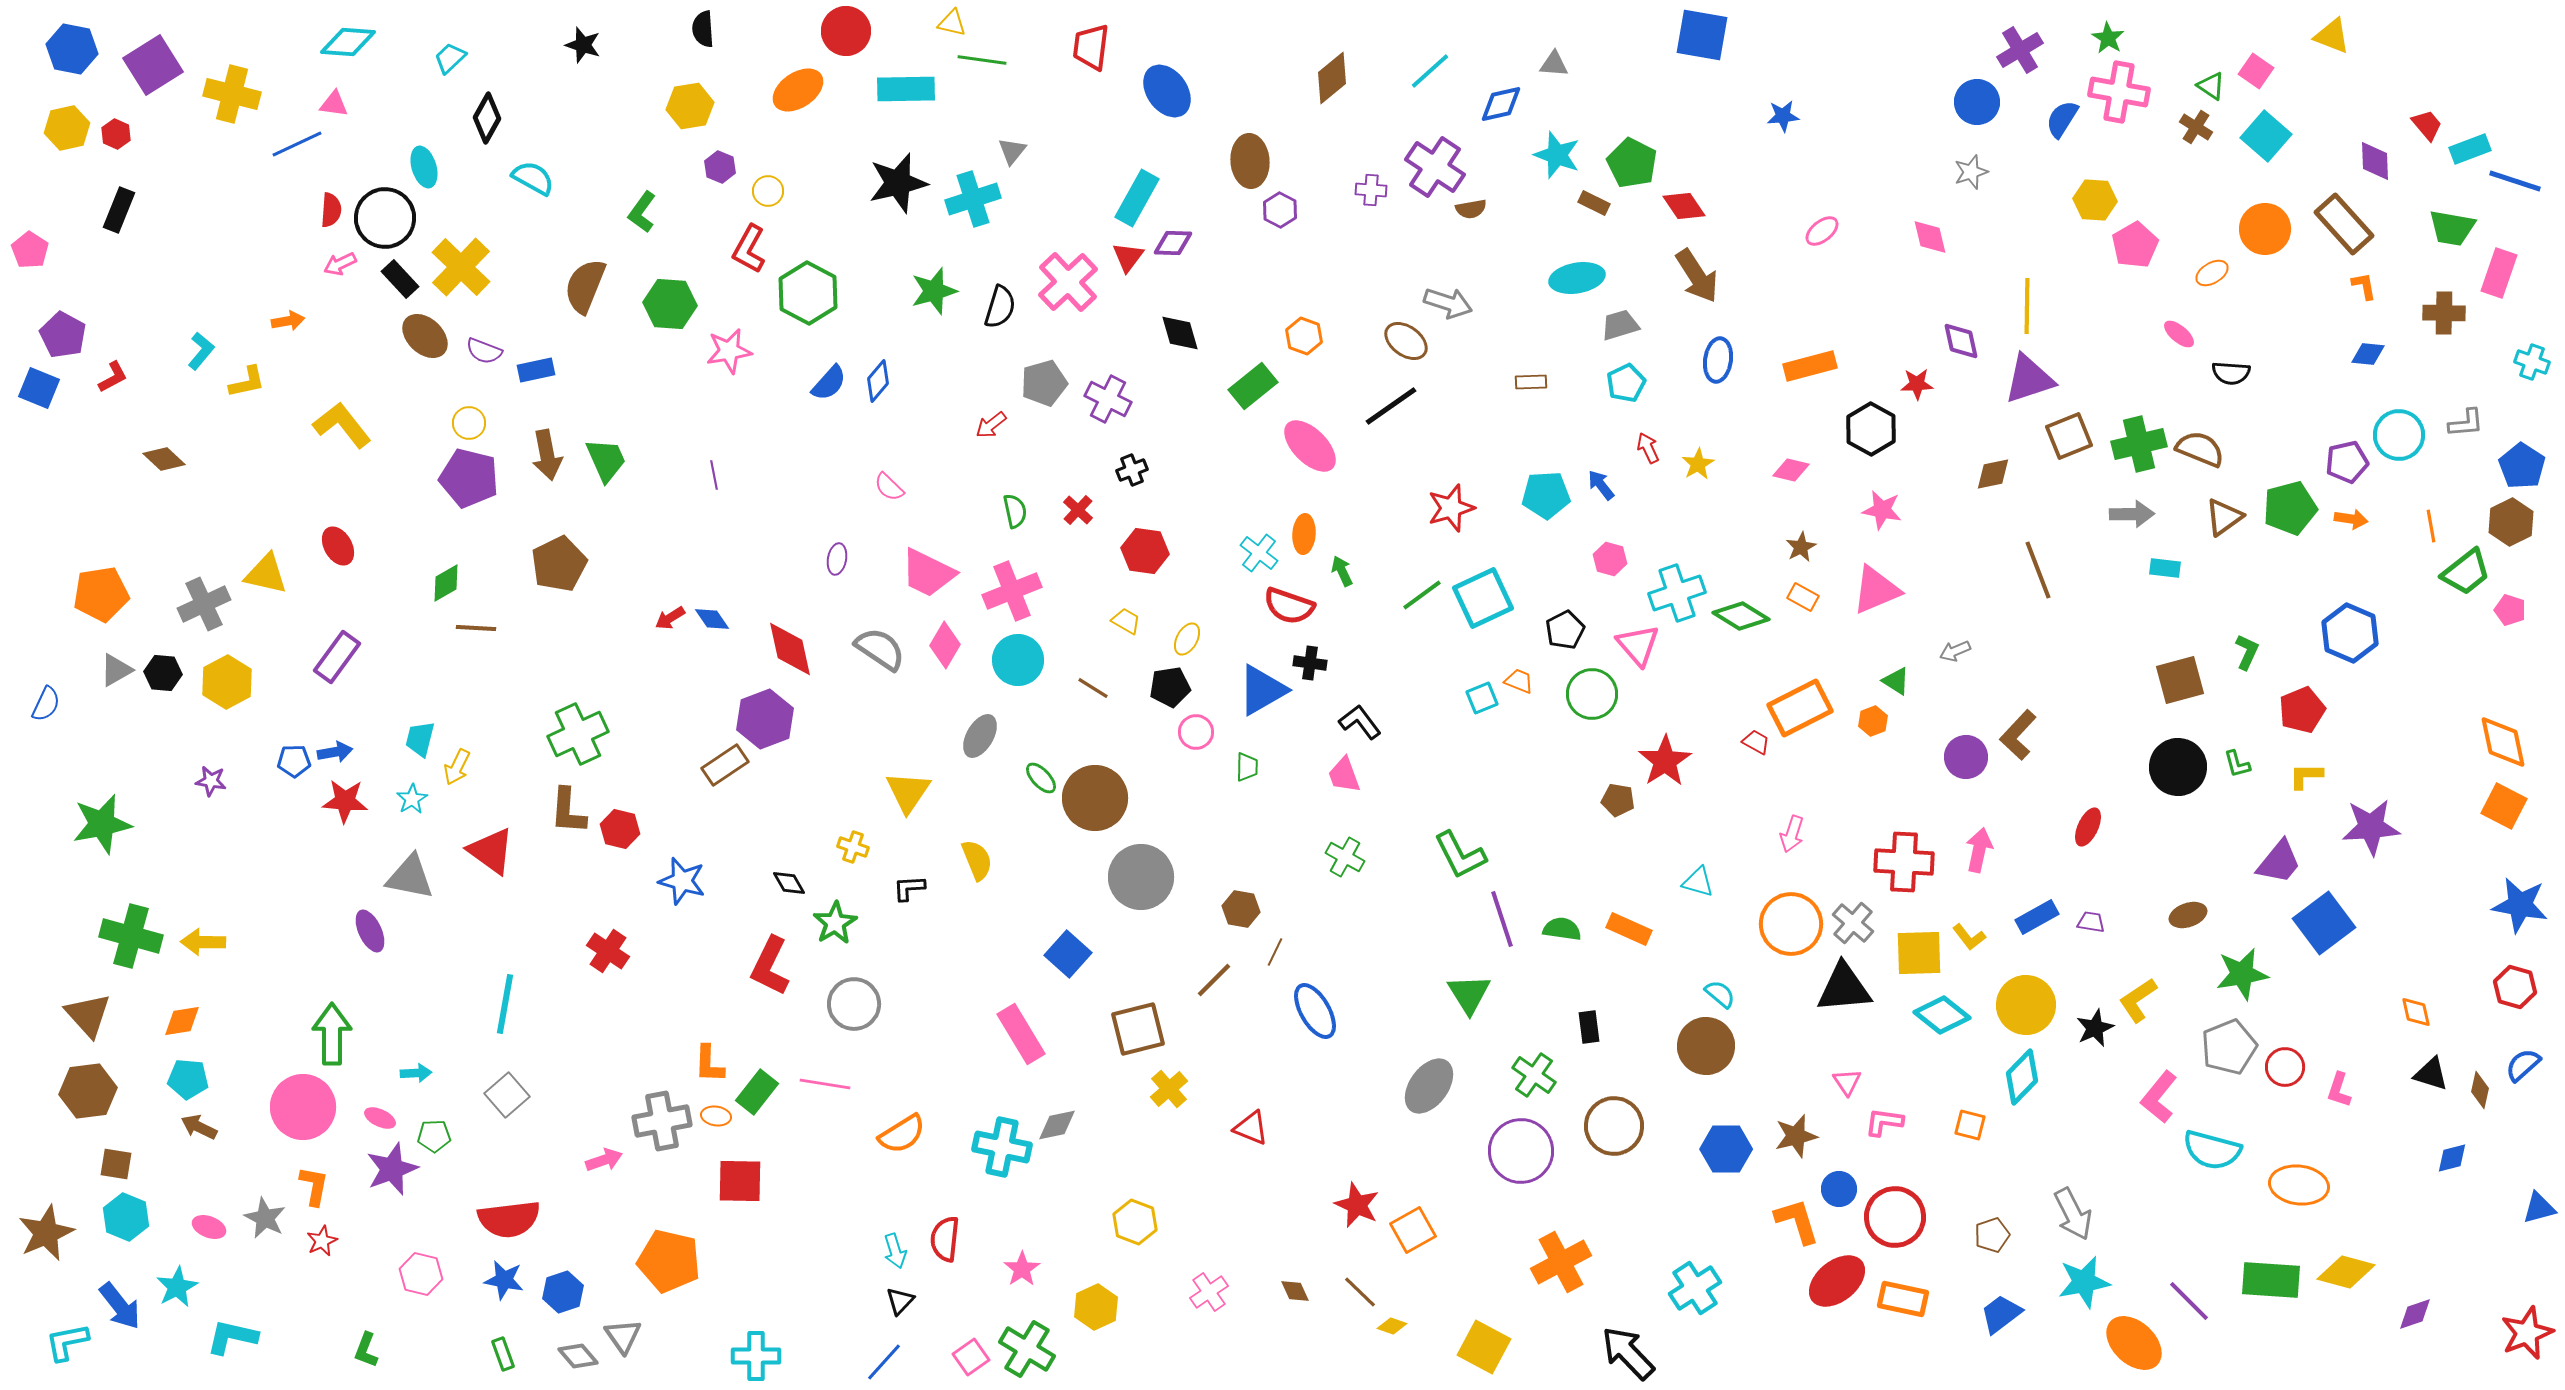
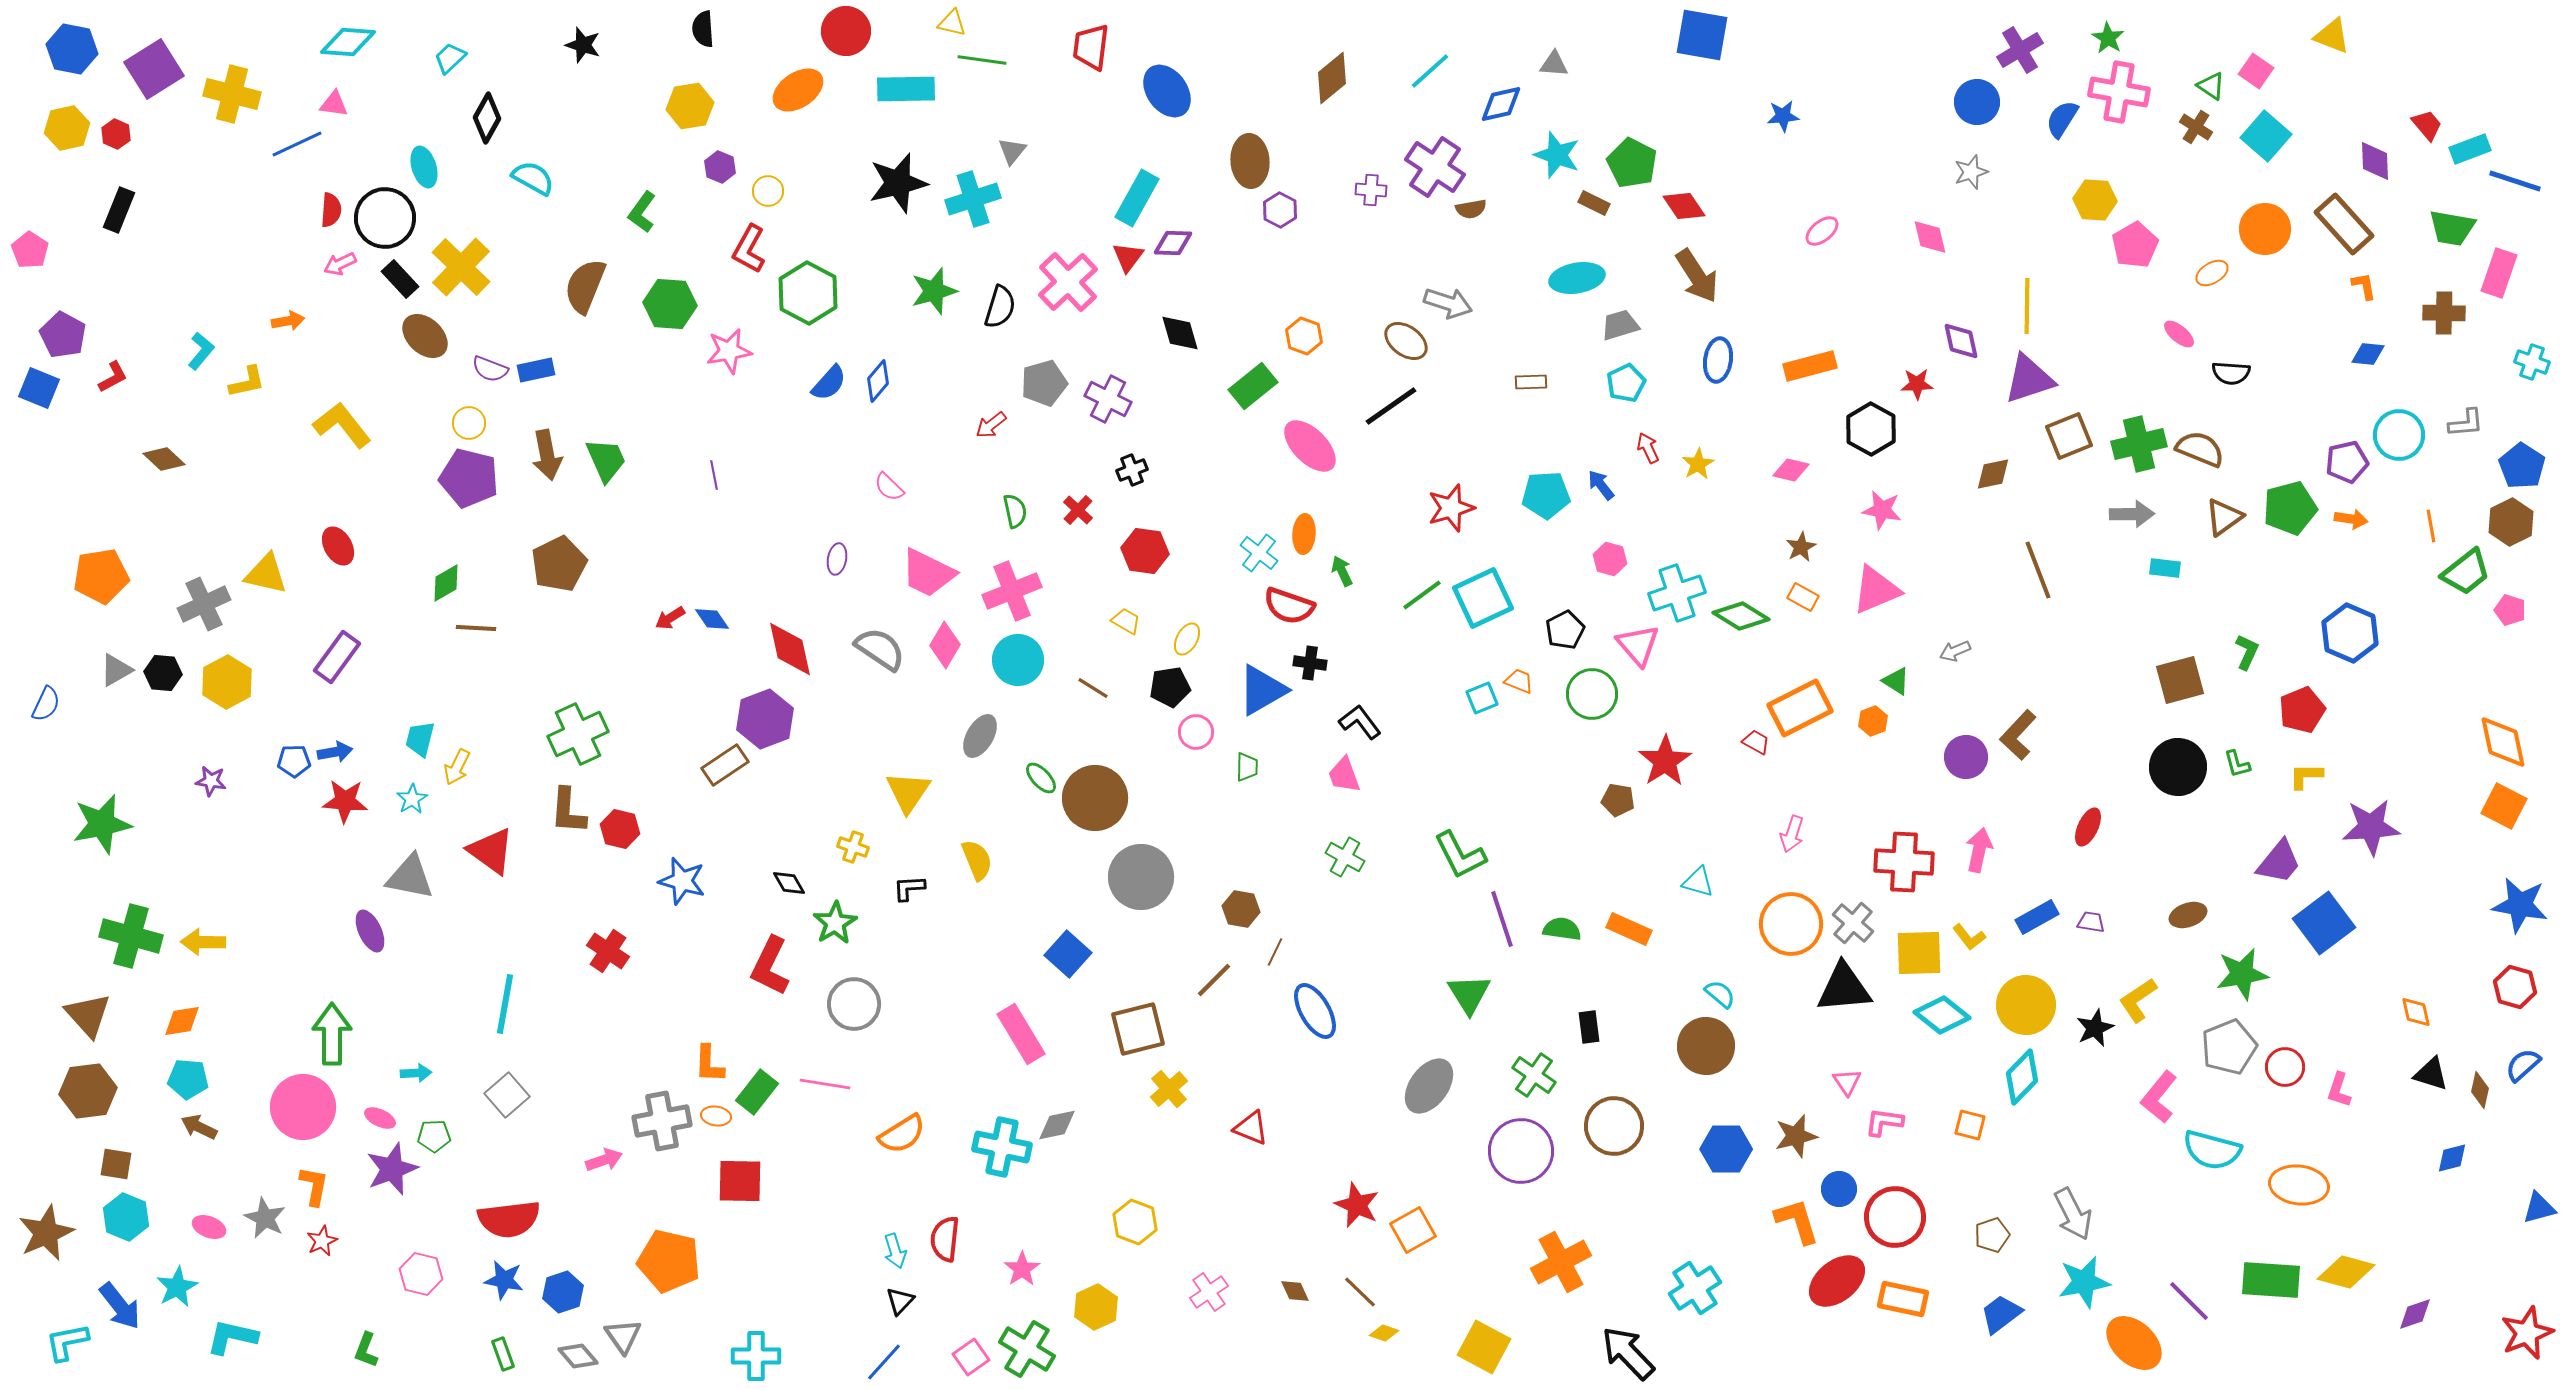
purple square at (153, 65): moved 1 px right, 4 px down
purple semicircle at (484, 351): moved 6 px right, 18 px down
orange pentagon at (101, 594): moved 18 px up
yellow diamond at (1392, 1326): moved 8 px left, 7 px down
